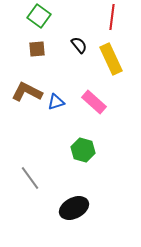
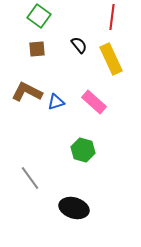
black ellipse: rotated 44 degrees clockwise
